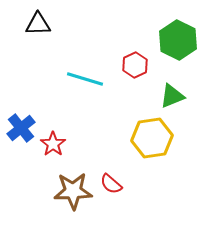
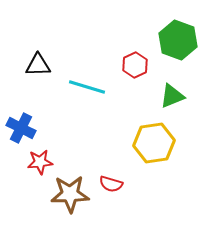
black triangle: moved 41 px down
green hexagon: rotated 6 degrees counterclockwise
cyan line: moved 2 px right, 8 px down
blue cross: rotated 24 degrees counterclockwise
yellow hexagon: moved 2 px right, 5 px down
red star: moved 13 px left, 18 px down; rotated 30 degrees clockwise
red semicircle: rotated 25 degrees counterclockwise
brown star: moved 3 px left, 3 px down
